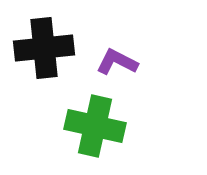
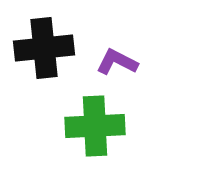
green cross: rotated 16 degrees counterclockwise
